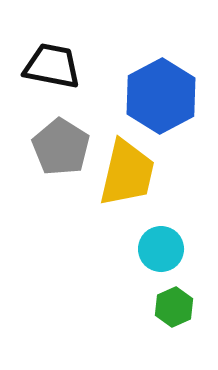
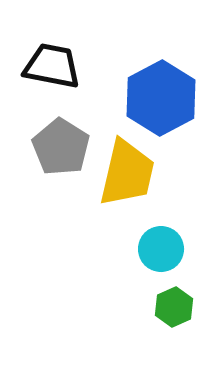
blue hexagon: moved 2 px down
